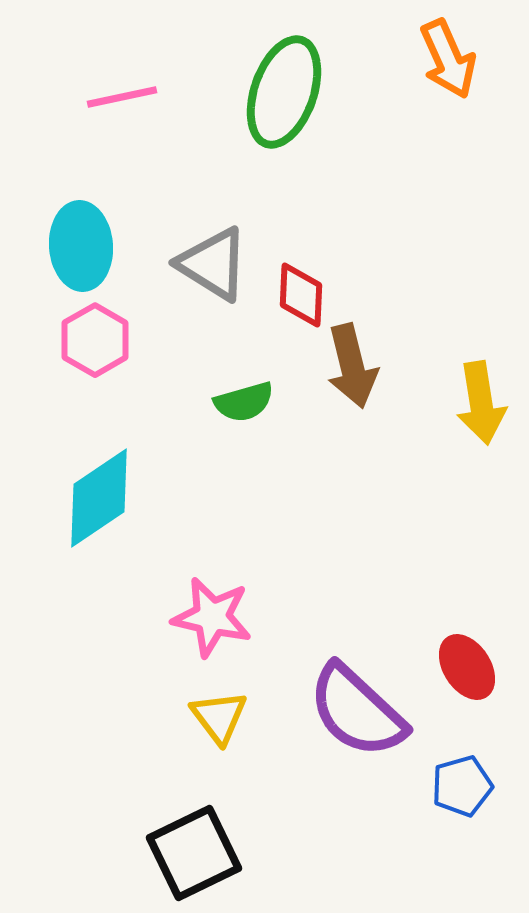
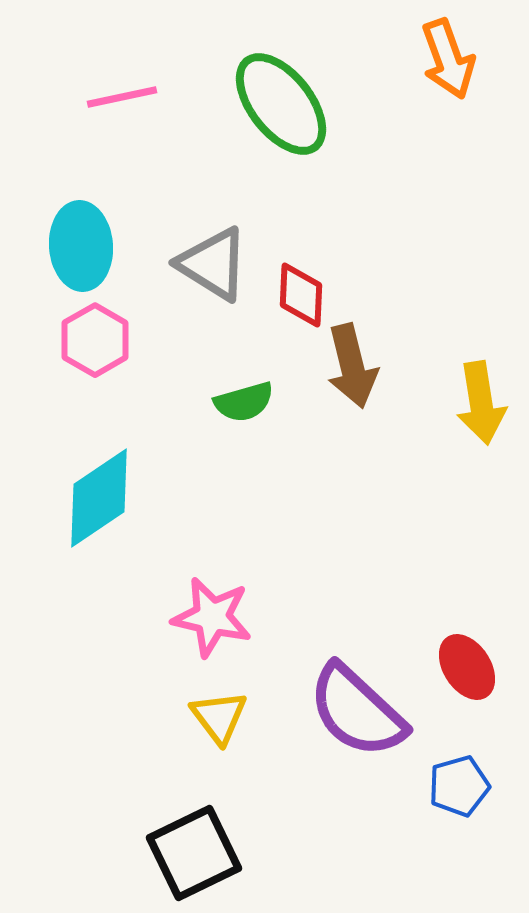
orange arrow: rotated 4 degrees clockwise
green ellipse: moved 3 px left, 12 px down; rotated 57 degrees counterclockwise
blue pentagon: moved 3 px left
